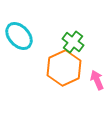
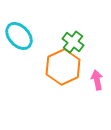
orange hexagon: moved 1 px left, 1 px up
pink arrow: rotated 12 degrees clockwise
